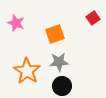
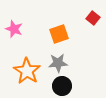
red square: rotated 16 degrees counterclockwise
pink star: moved 2 px left, 6 px down
orange square: moved 4 px right
gray star: moved 1 px left, 1 px down
